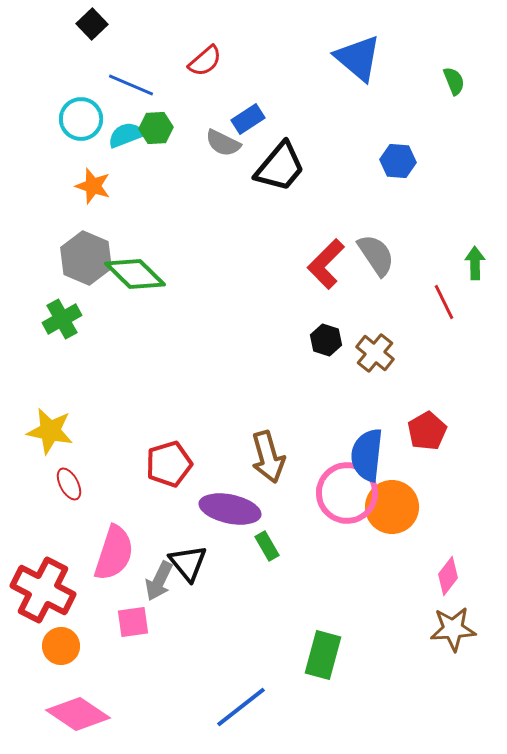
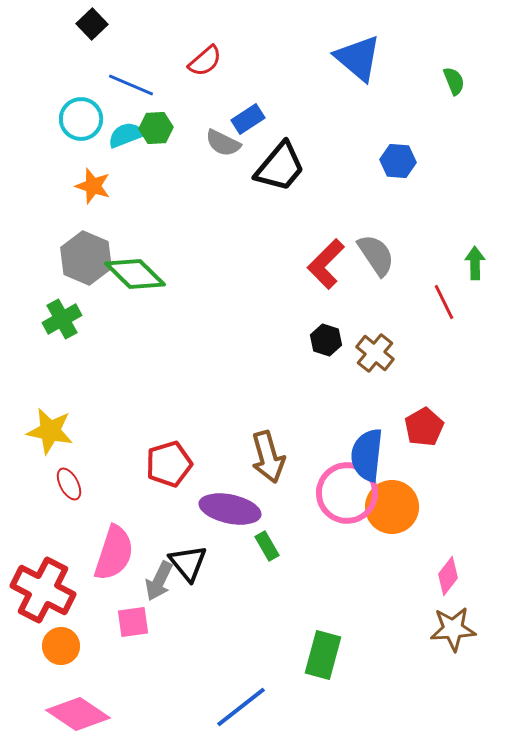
red pentagon at (427, 431): moved 3 px left, 4 px up
